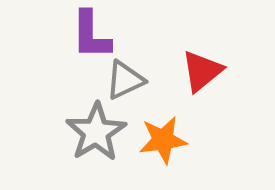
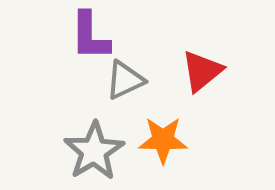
purple L-shape: moved 1 px left, 1 px down
gray star: moved 2 px left, 19 px down
orange star: rotated 9 degrees clockwise
